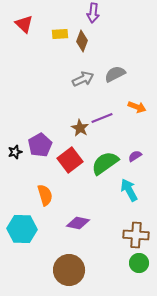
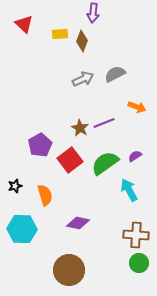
purple line: moved 2 px right, 5 px down
black star: moved 34 px down
